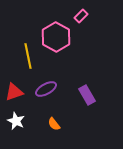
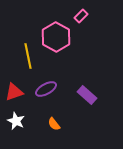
purple rectangle: rotated 18 degrees counterclockwise
